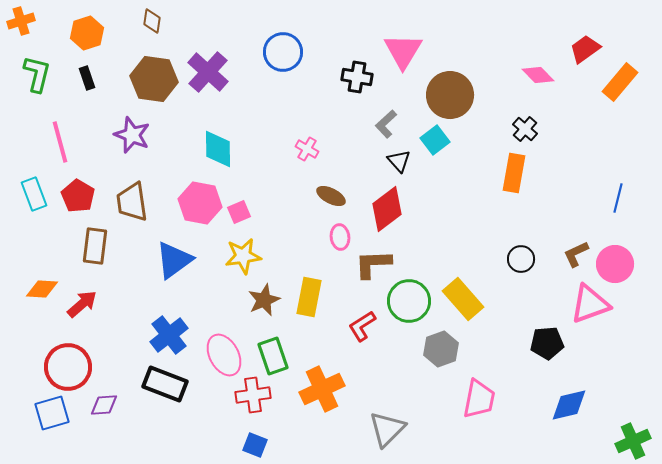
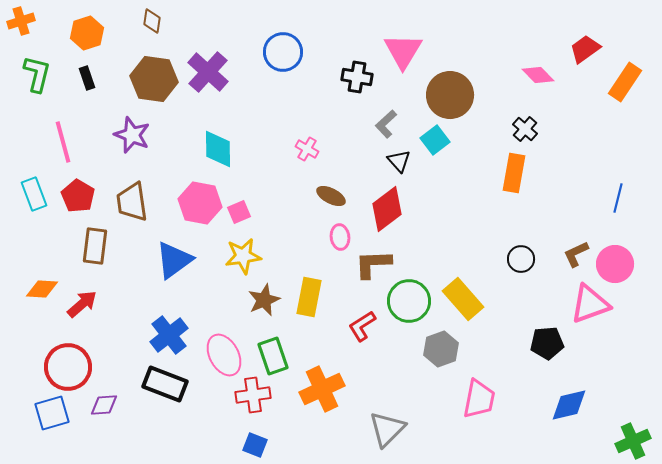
orange rectangle at (620, 82): moved 5 px right; rotated 6 degrees counterclockwise
pink line at (60, 142): moved 3 px right
